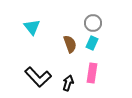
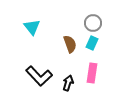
black L-shape: moved 1 px right, 1 px up
